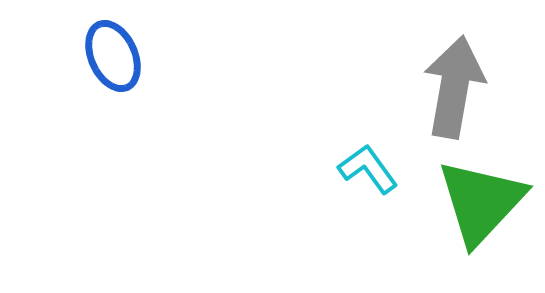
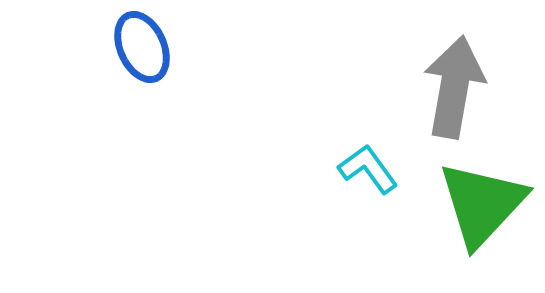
blue ellipse: moved 29 px right, 9 px up
green triangle: moved 1 px right, 2 px down
